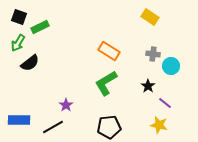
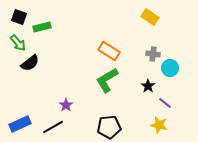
green rectangle: moved 2 px right; rotated 12 degrees clockwise
green arrow: rotated 72 degrees counterclockwise
cyan circle: moved 1 px left, 2 px down
green L-shape: moved 1 px right, 3 px up
blue rectangle: moved 1 px right, 4 px down; rotated 25 degrees counterclockwise
